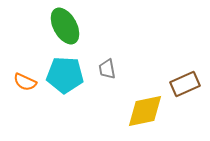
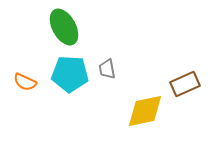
green ellipse: moved 1 px left, 1 px down
cyan pentagon: moved 5 px right, 1 px up
